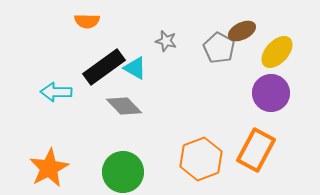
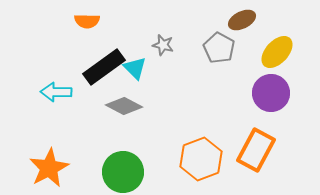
brown ellipse: moved 11 px up
gray star: moved 3 px left, 4 px down
cyan triangle: rotated 15 degrees clockwise
gray diamond: rotated 18 degrees counterclockwise
